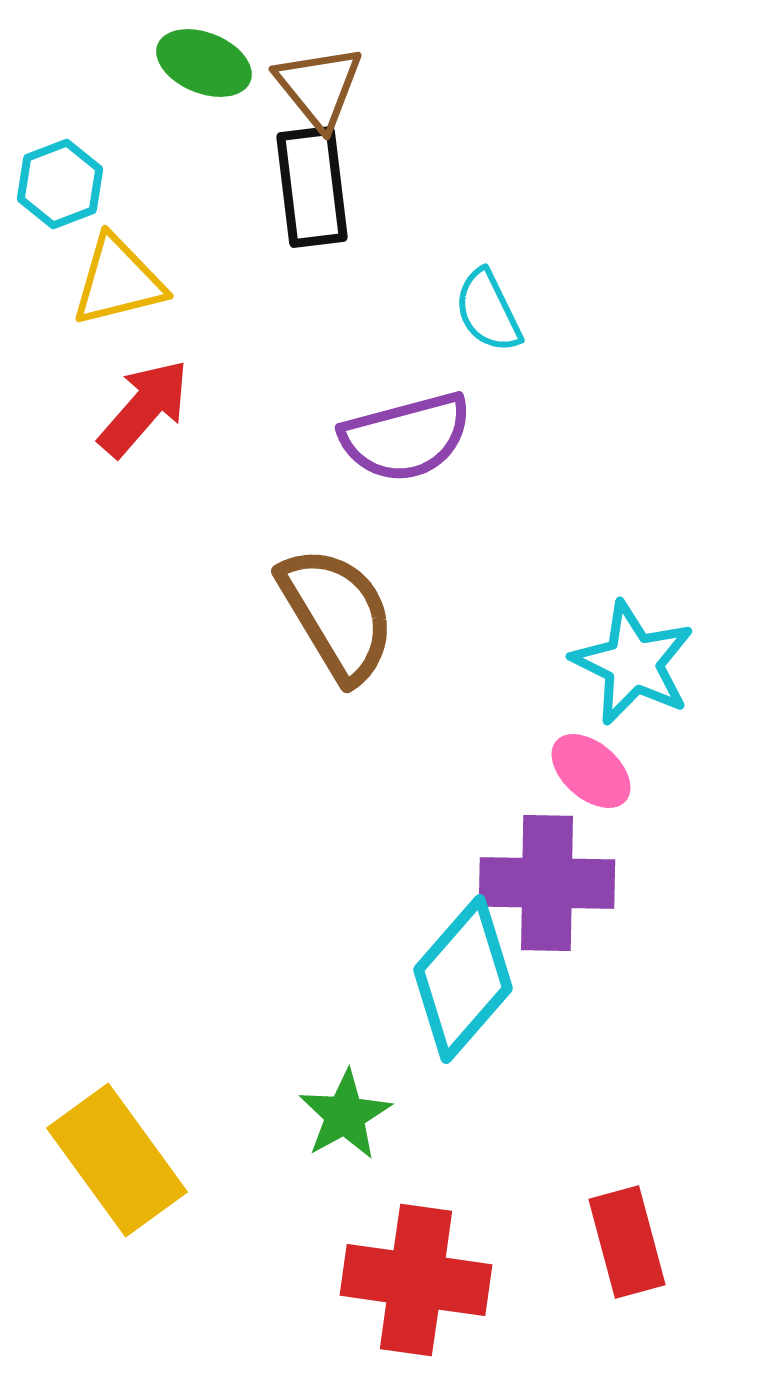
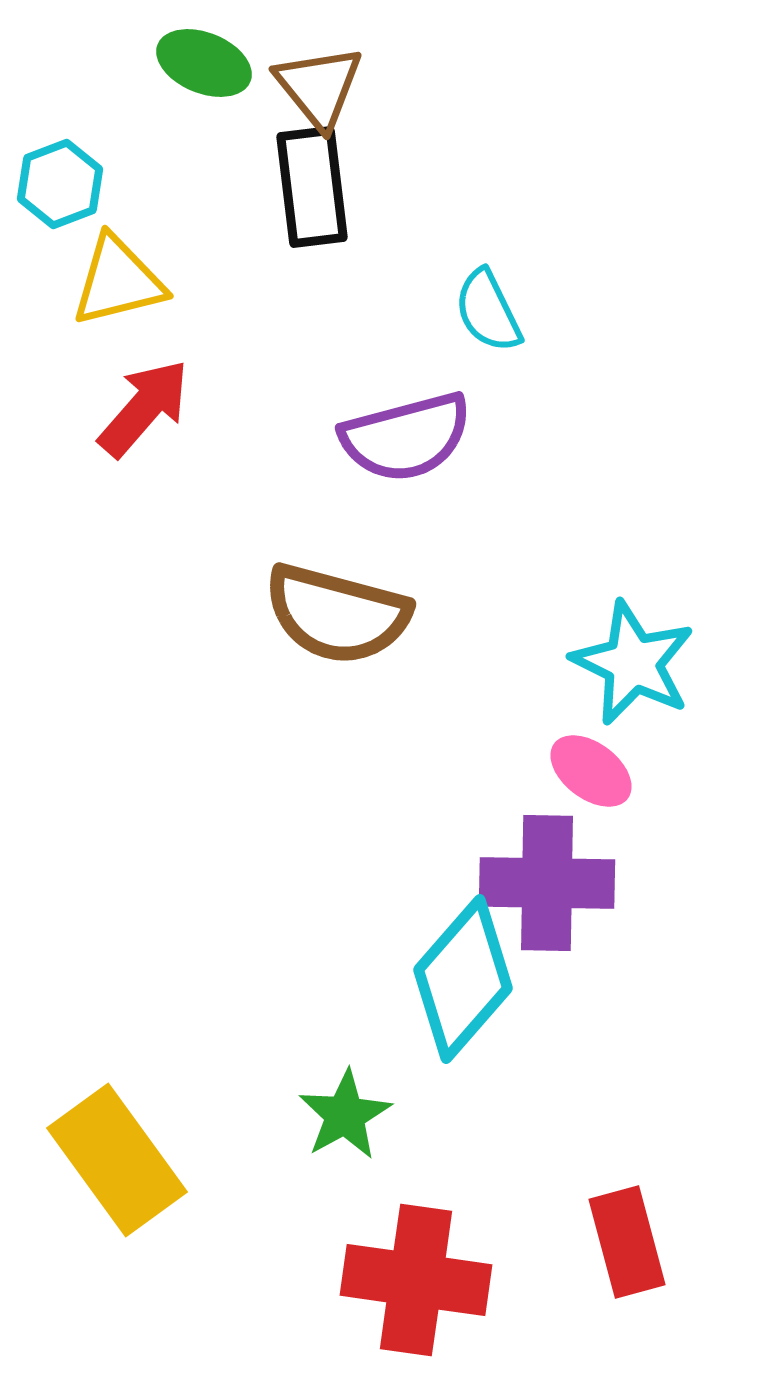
brown semicircle: rotated 136 degrees clockwise
pink ellipse: rotated 4 degrees counterclockwise
